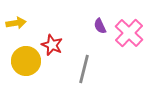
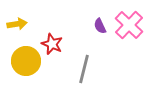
yellow arrow: moved 1 px right, 1 px down
pink cross: moved 8 px up
red star: moved 1 px up
